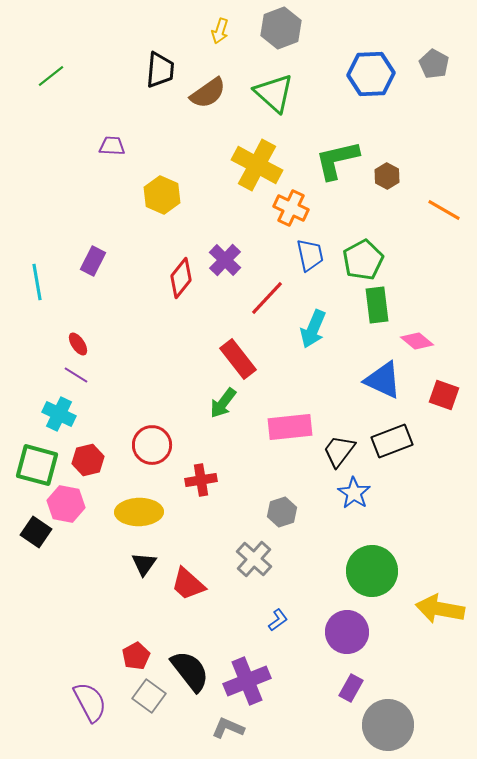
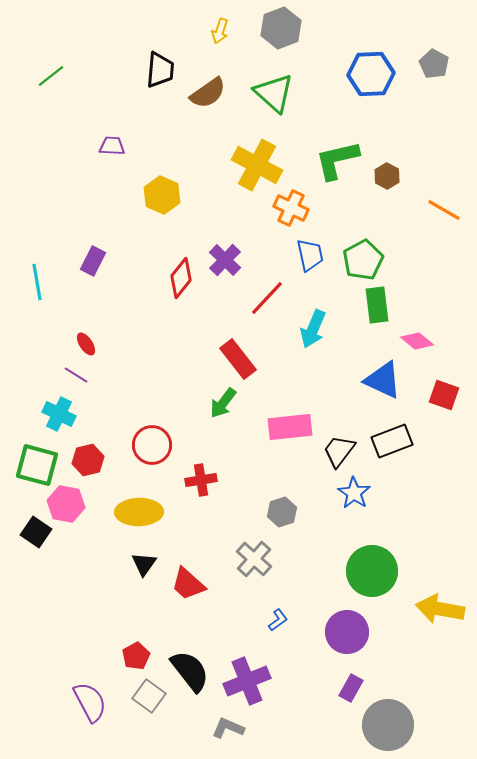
red ellipse at (78, 344): moved 8 px right
